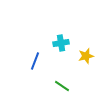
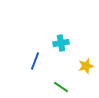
yellow star: moved 10 px down
green line: moved 1 px left, 1 px down
